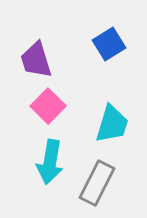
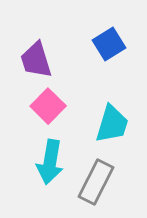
gray rectangle: moved 1 px left, 1 px up
